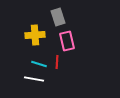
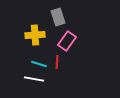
pink rectangle: rotated 48 degrees clockwise
